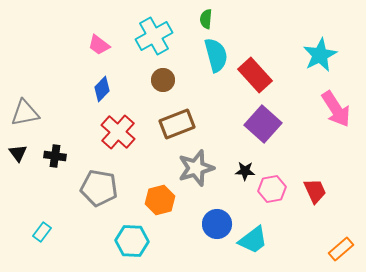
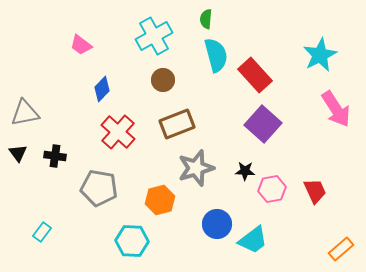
pink trapezoid: moved 18 px left
